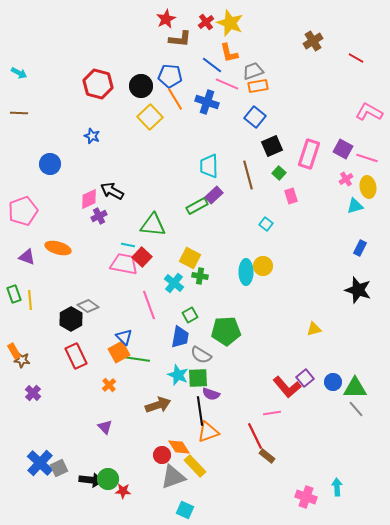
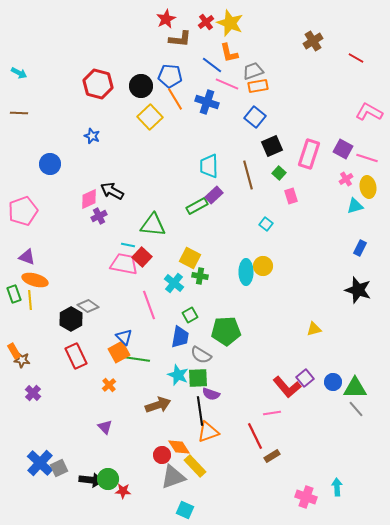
orange ellipse at (58, 248): moved 23 px left, 32 px down
brown rectangle at (267, 456): moved 5 px right; rotated 70 degrees counterclockwise
